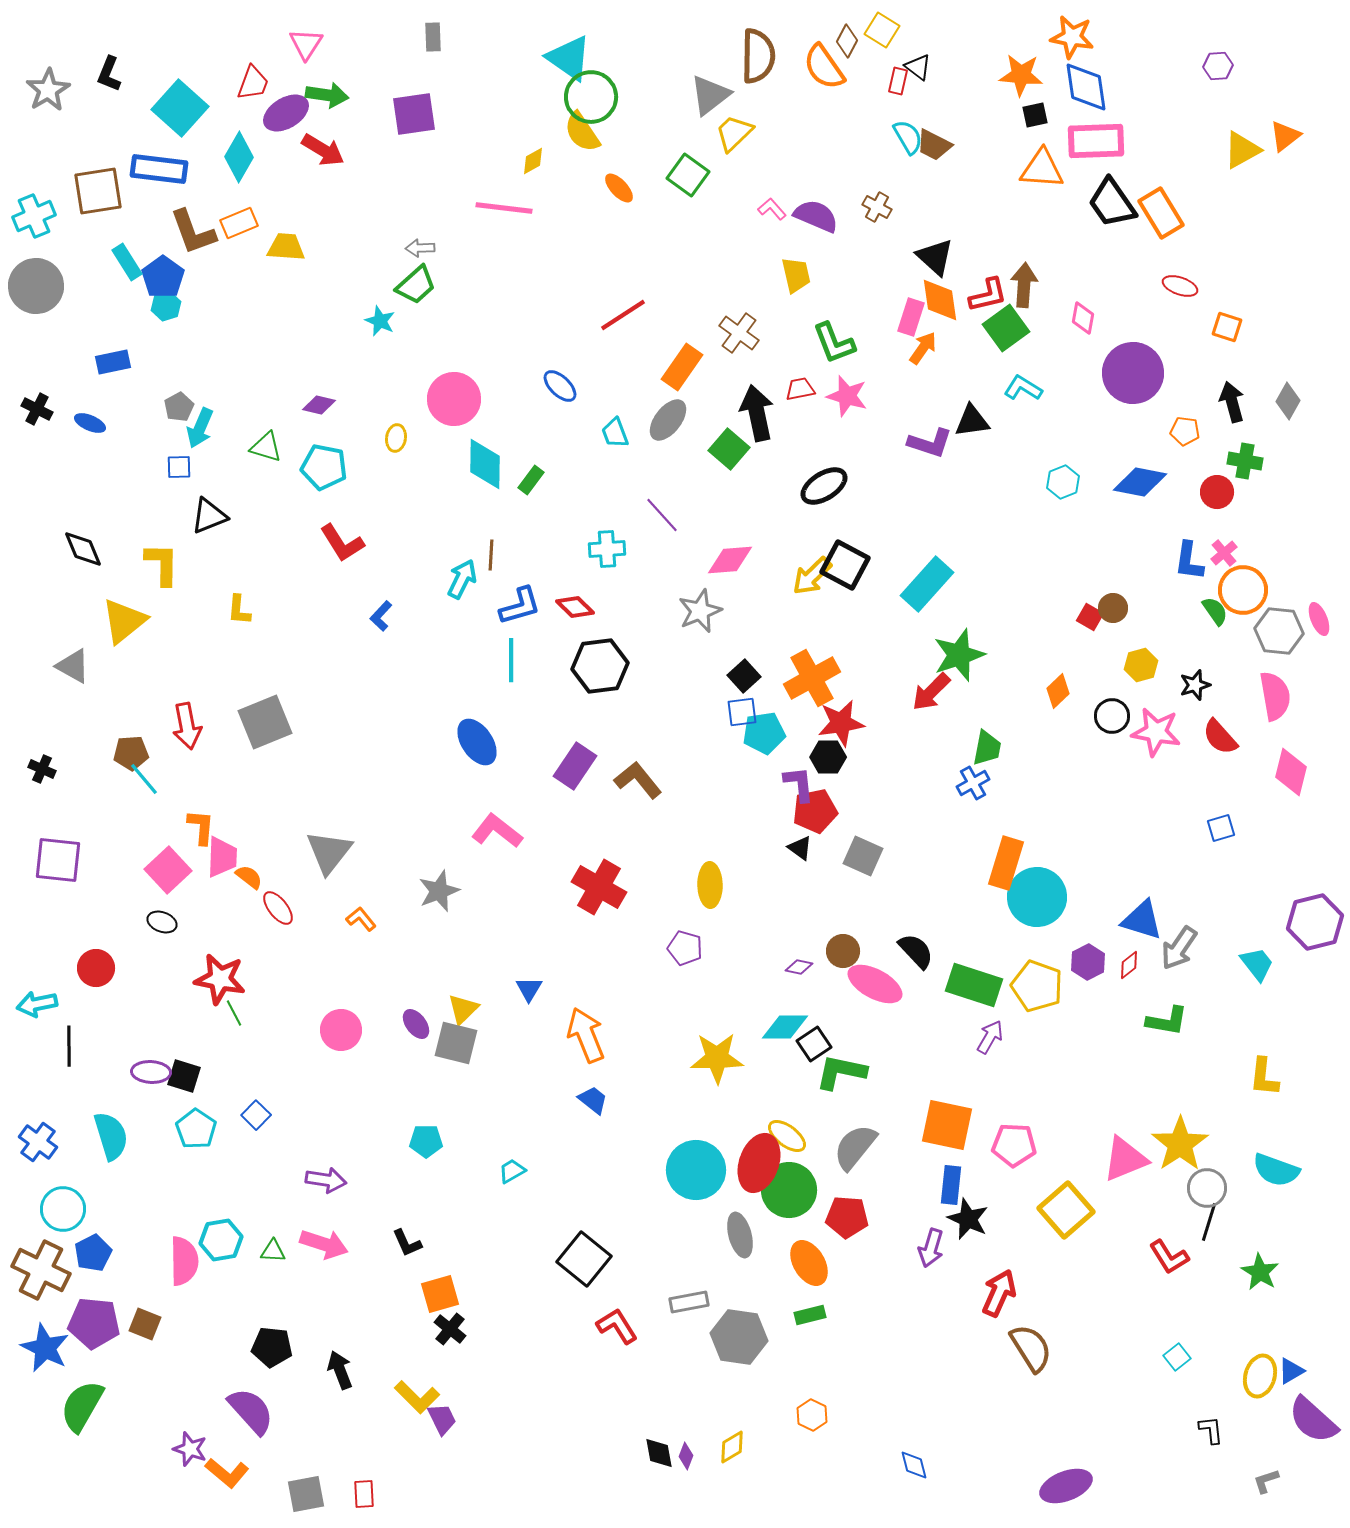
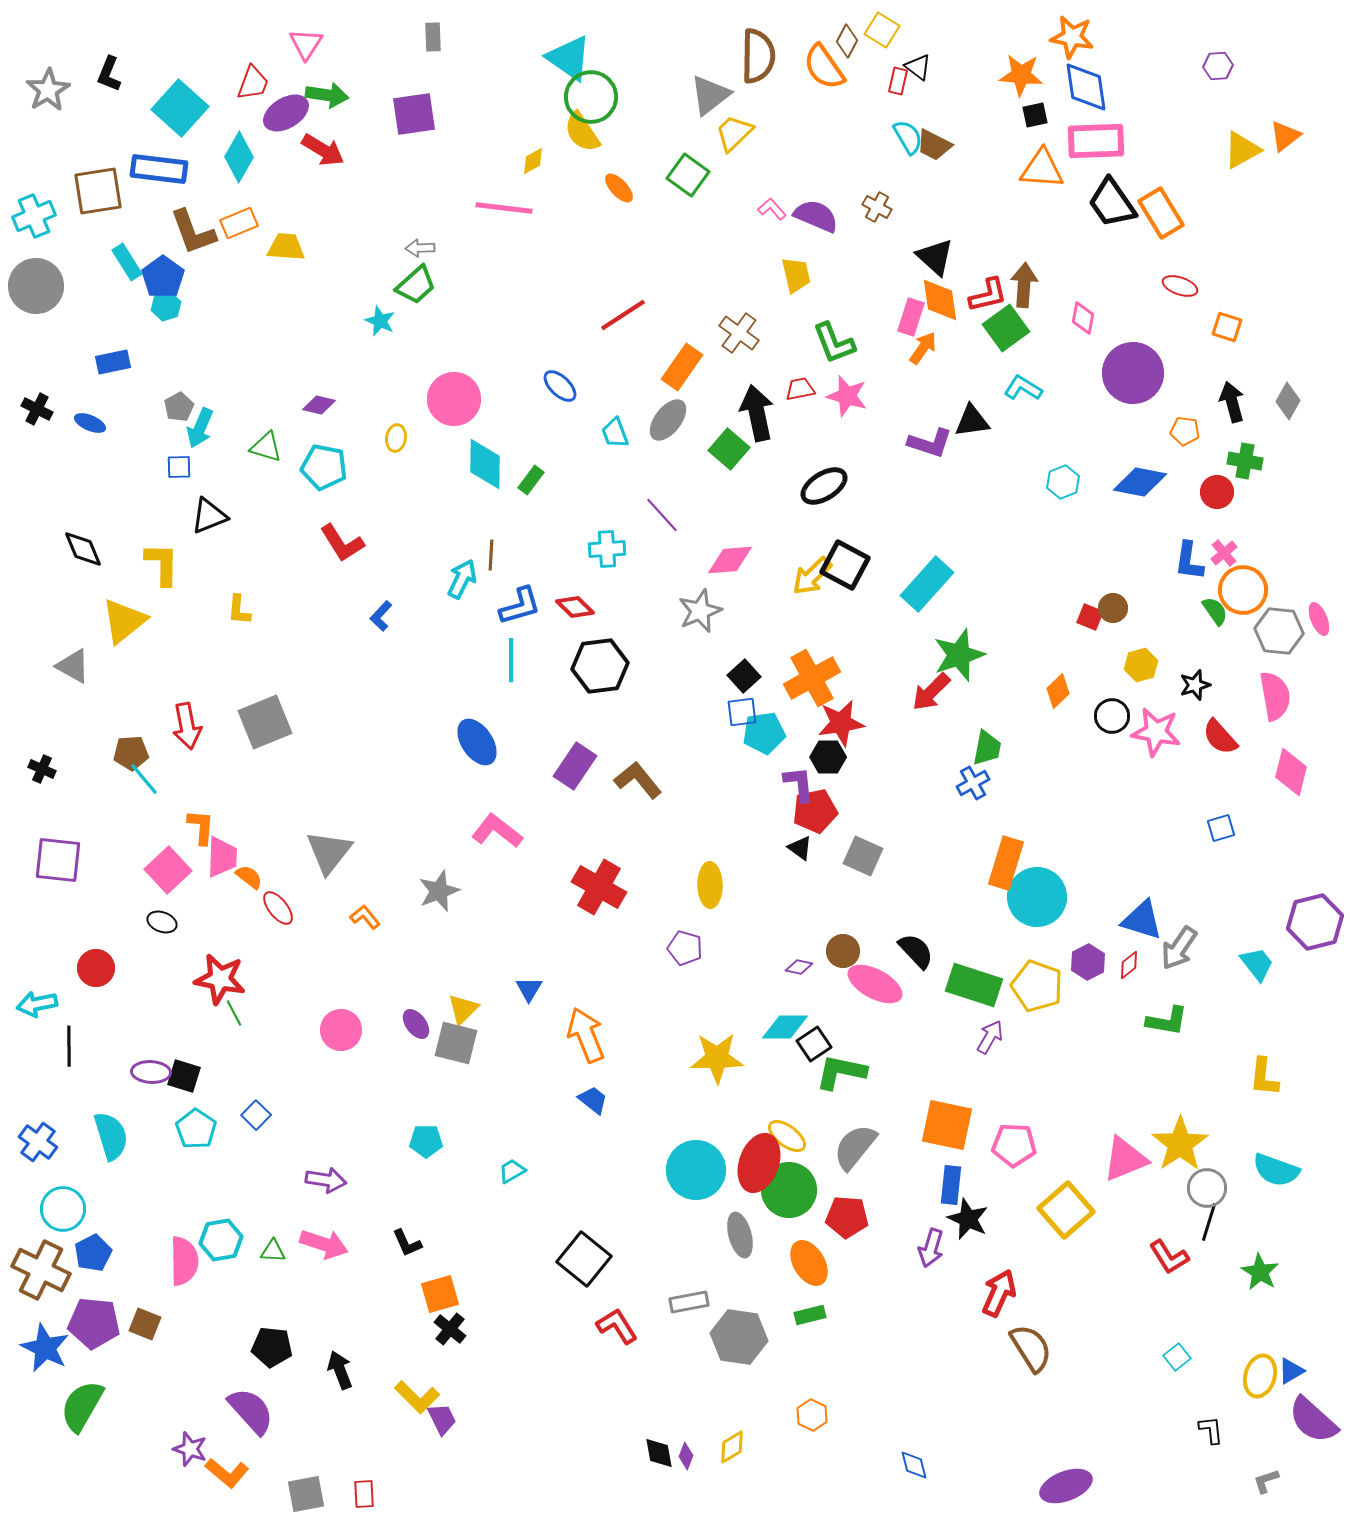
red square at (1090, 617): rotated 8 degrees counterclockwise
orange L-shape at (361, 919): moved 4 px right, 2 px up
